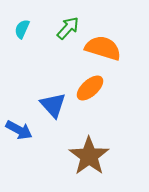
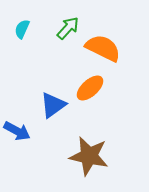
orange semicircle: rotated 9 degrees clockwise
blue triangle: rotated 36 degrees clockwise
blue arrow: moved 2 px left, 1 px down
brown star: rotated 24 degrees counterclockwise
